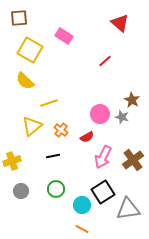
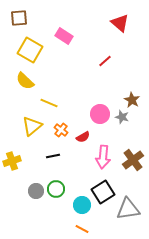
yellow line: rotated 42 degrees clockwise
red semicircle: moved 4 px left
pink arrow: rotated 20 degrees counterclockwise
gray circle: moved 15 px right
